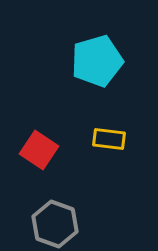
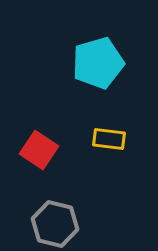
cyan pentagon: moved 1 px right, 2 px down
gray hexagon: rotated 6 degrees counterclockwise
